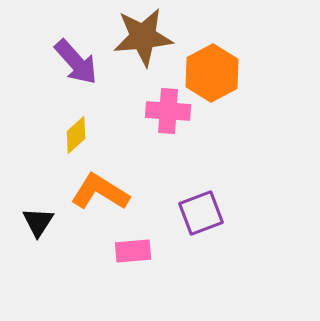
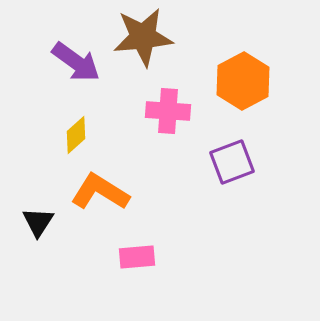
purple arrow: rotated 12 degrees counterclockwise
orange hexagon: moved 31 px right, 8 px down
purple square: moved 31 px right, 51 px up
pink rectangle: moved 4 px right, 6 px down
